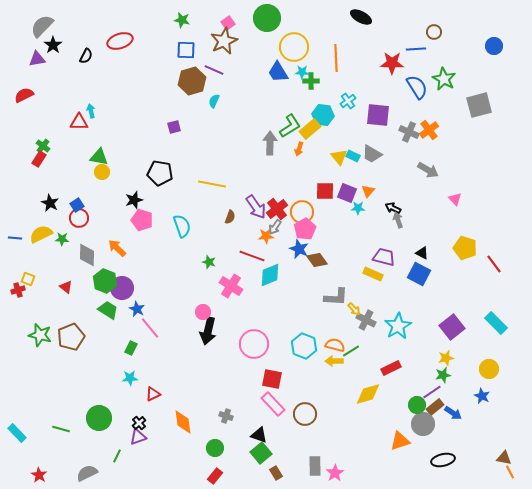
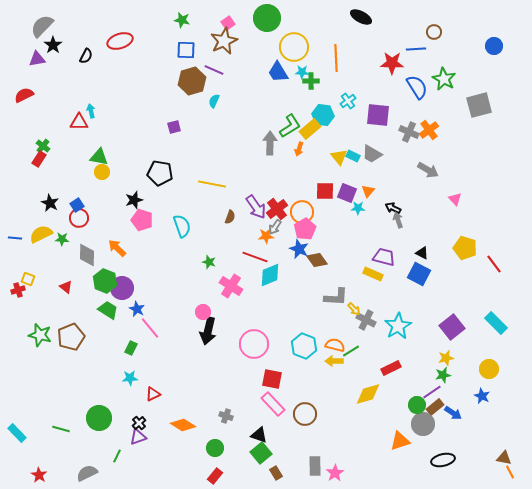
red line at (252, 256): moved 3 px right, 1 px down
orange diamond at (183, 422): moved 3 px down; rotated 50 degrees counterclockwise
